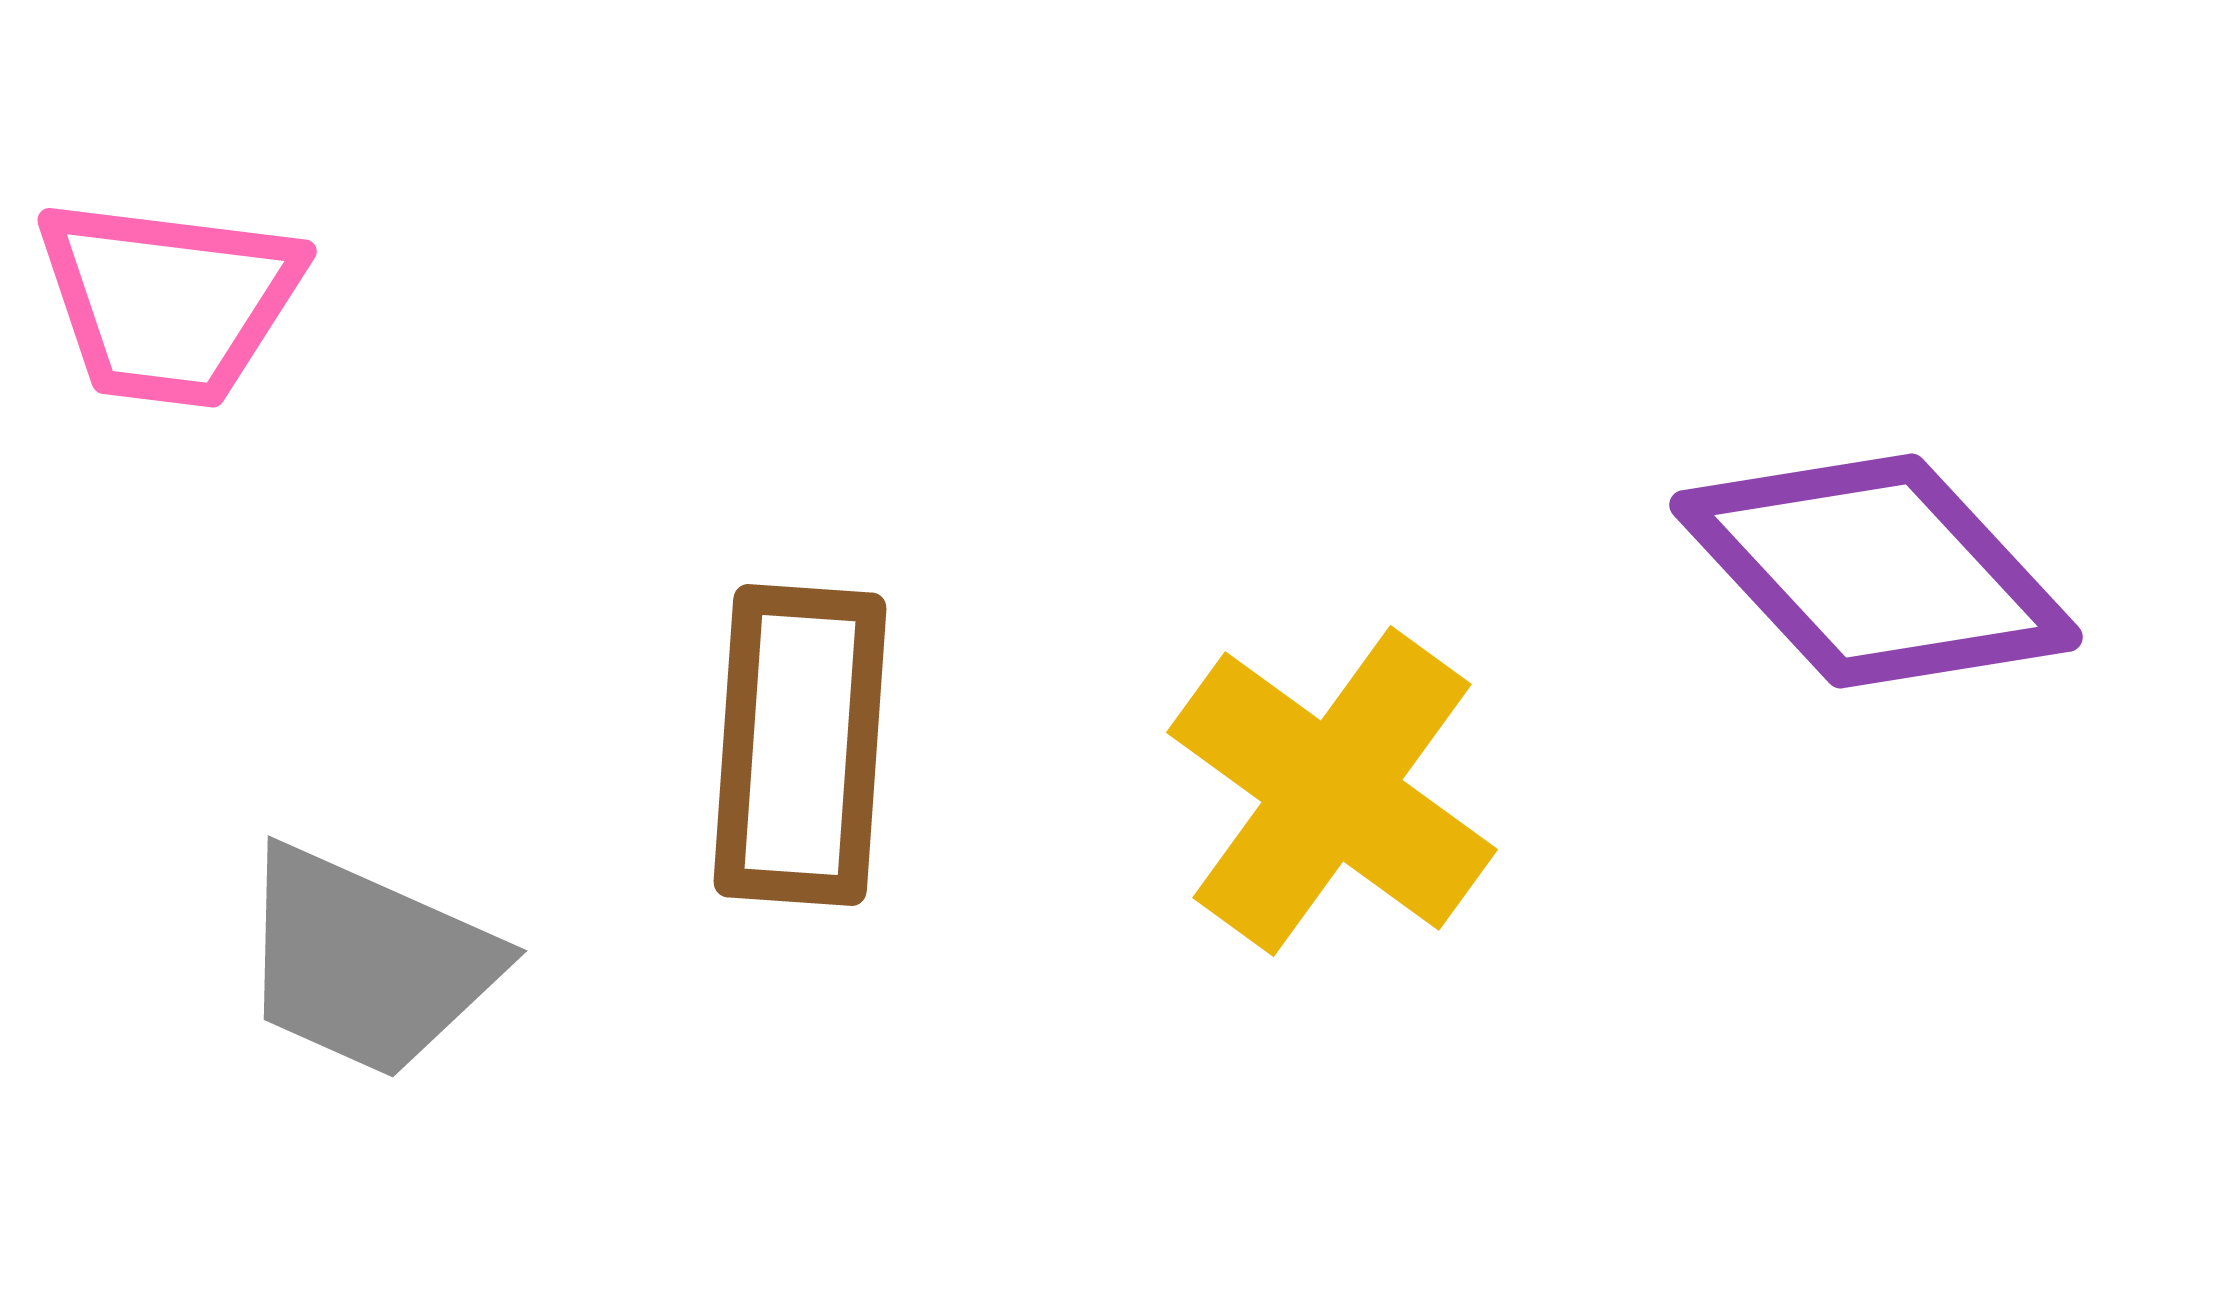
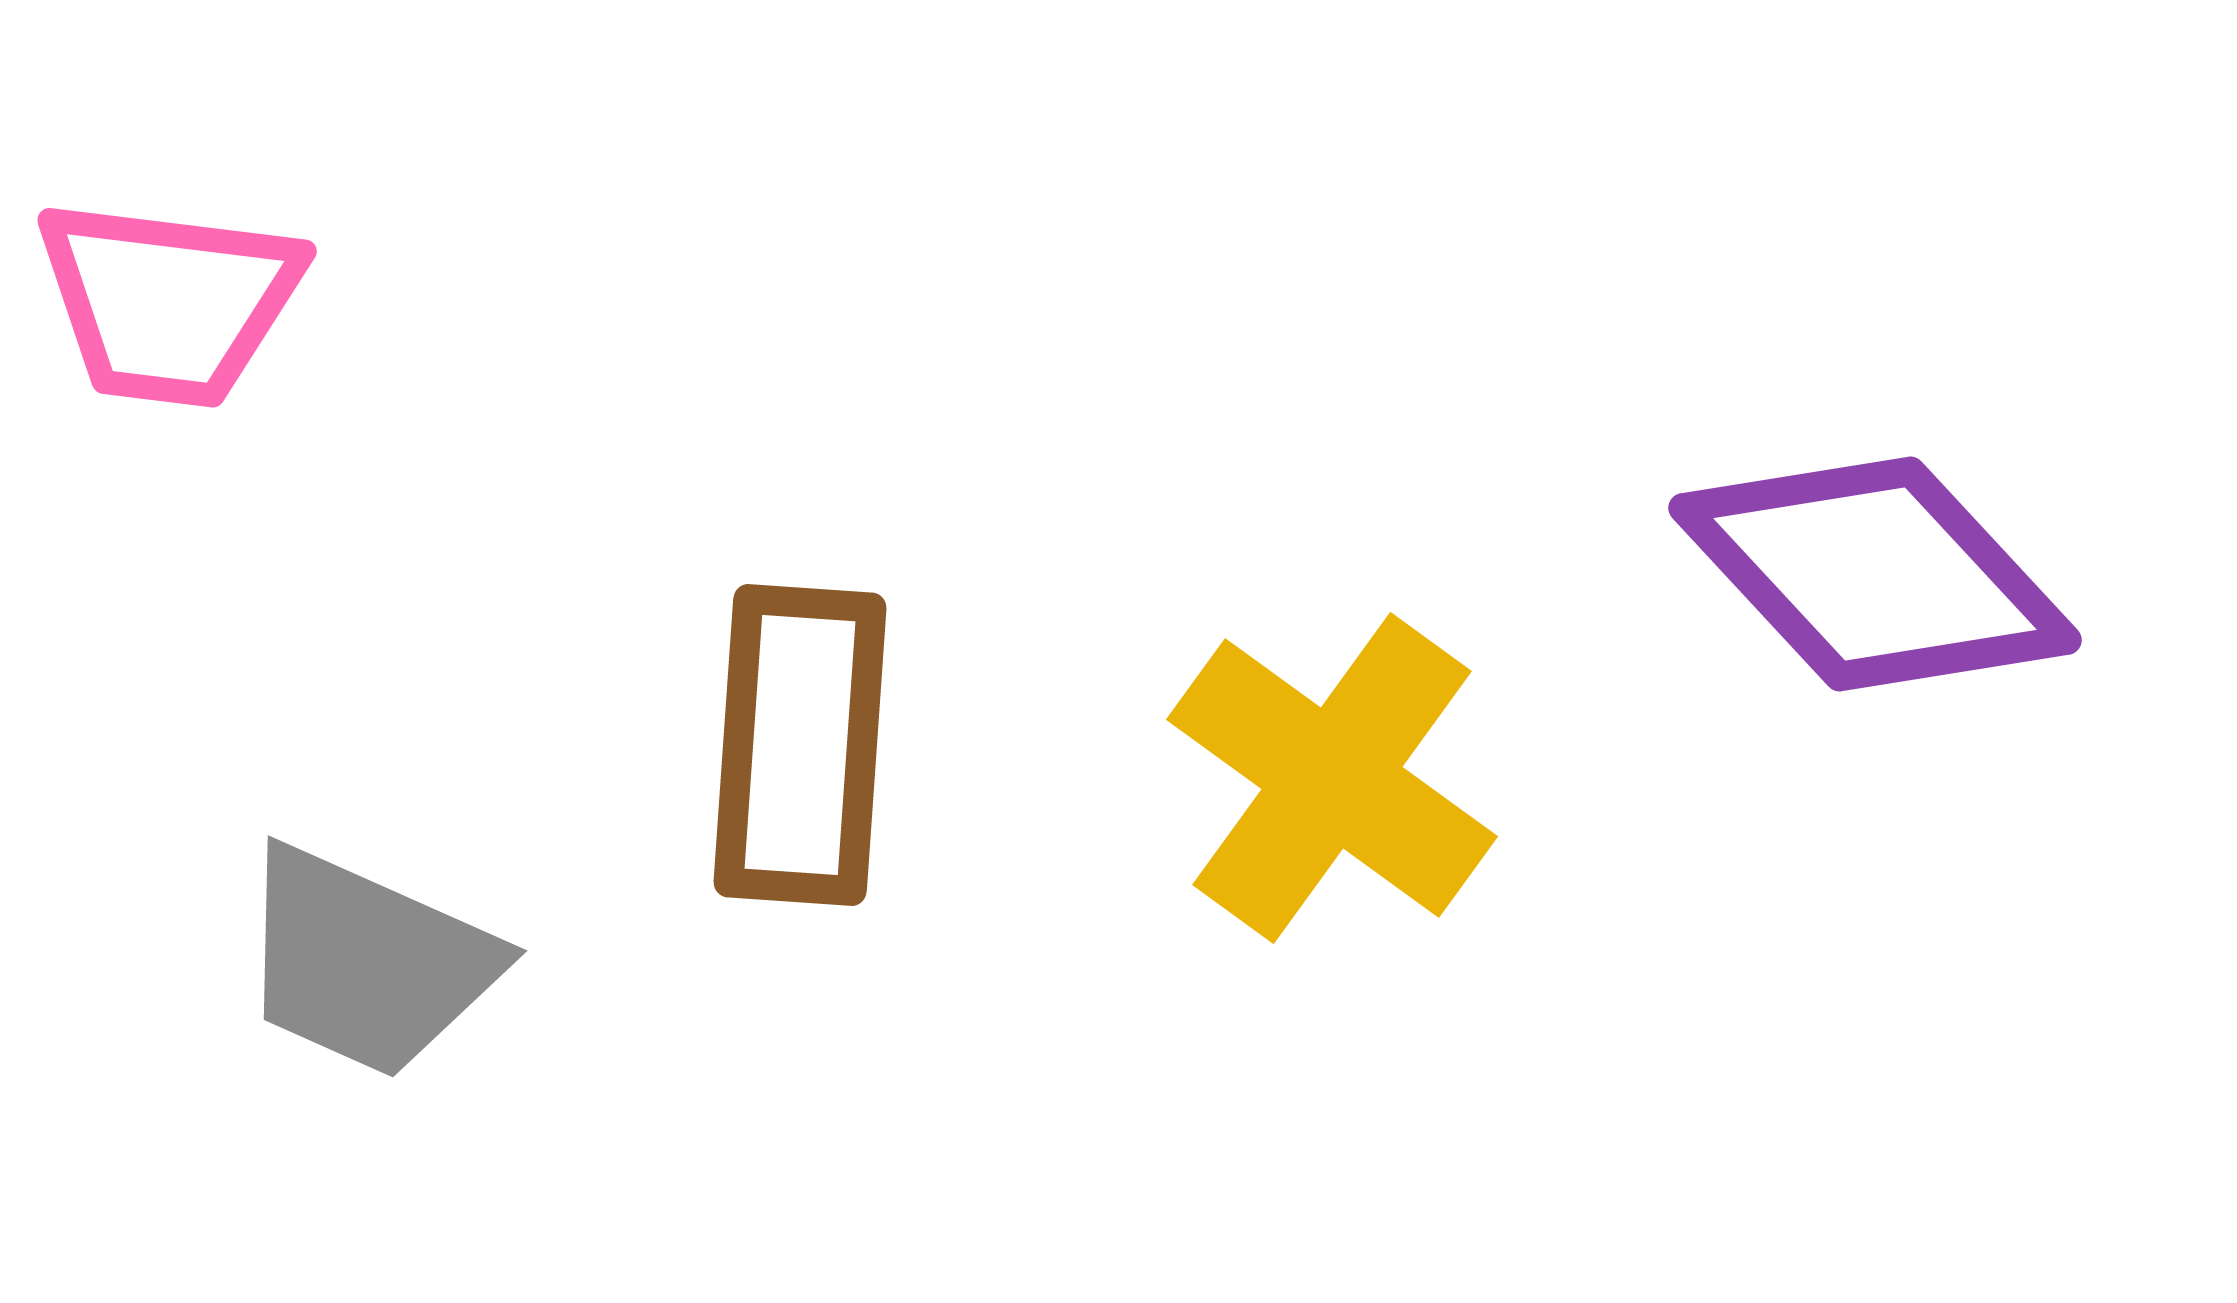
purple diamond: moved 1 px left, 3 px down
yellow cross: moved 13 px up
